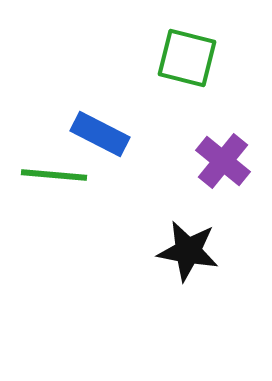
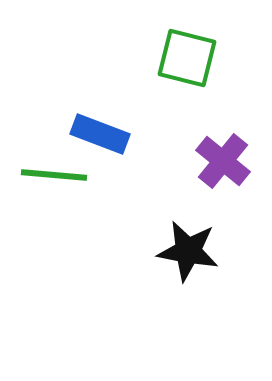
blue rectangle: rotated 6 degrees counterclockwise
